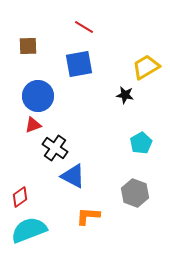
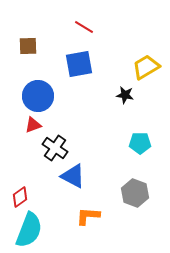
cyan pentagon: moved 1 px left; rotated 30 degrees clockwise
cyan semicircle: rotated 132 degrees clockwise
